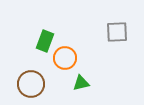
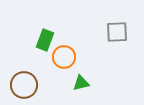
green rectangle: moved 1 px up
orange circle: moved 1 px left, 1 px up
brown circle: moved 7 px left, 1 px down
